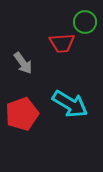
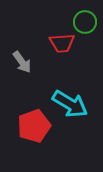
gray arrow: moved 1 px left, 1 px up
red pentagon: moved 12 px right, 12 px down
